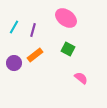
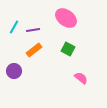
purple line: rotated 64 degrees clockwise
orange rectangle: moved 1 px left, 5 px up
purple circle: moved 8 px down
